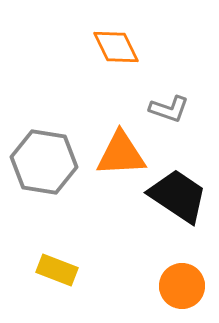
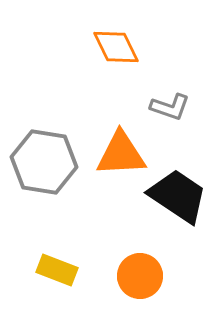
gray L-shape: moved 1 px right, 2 px up
orange circle: moved 42 px left, 10 px up
